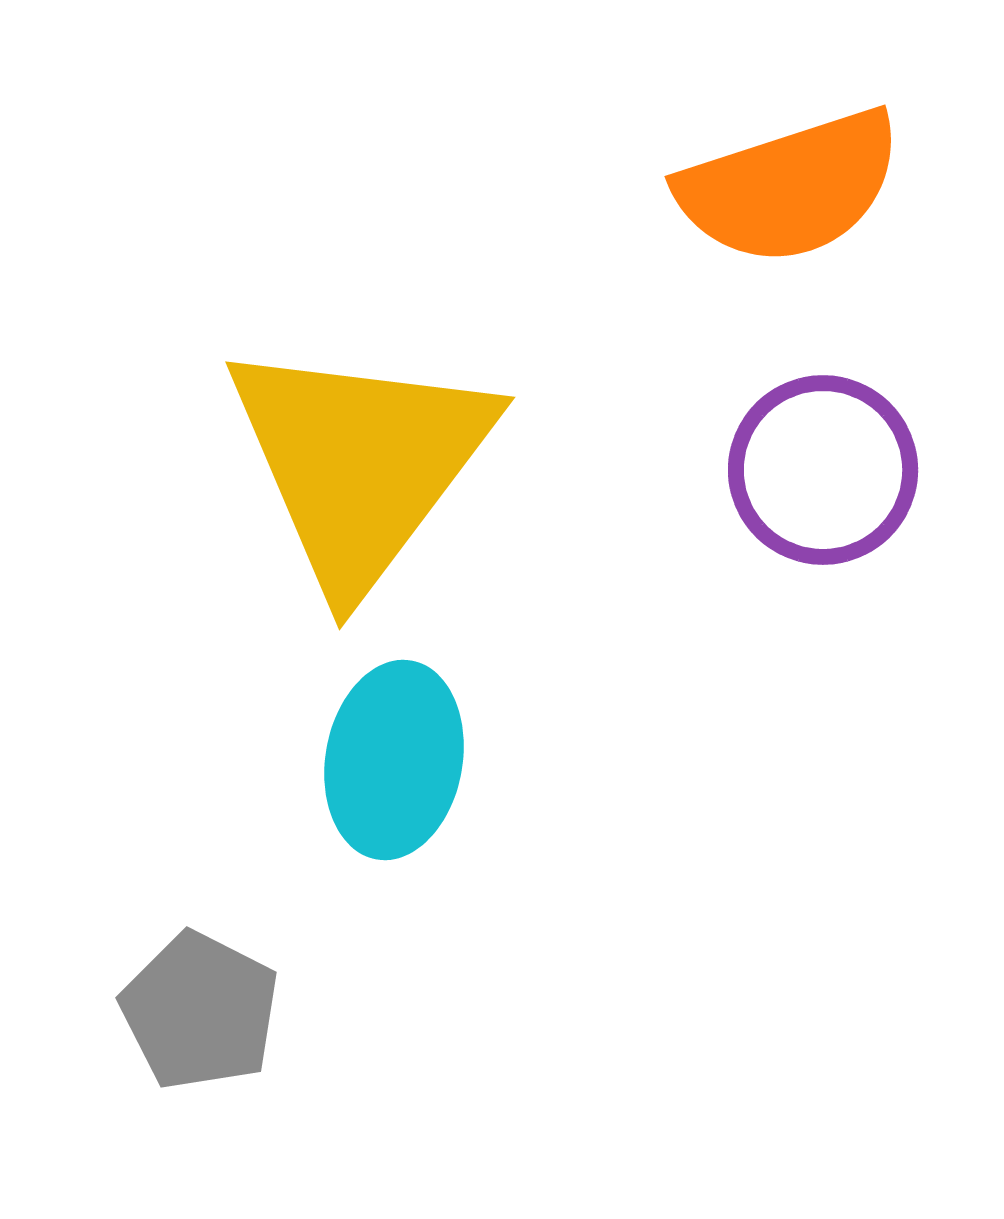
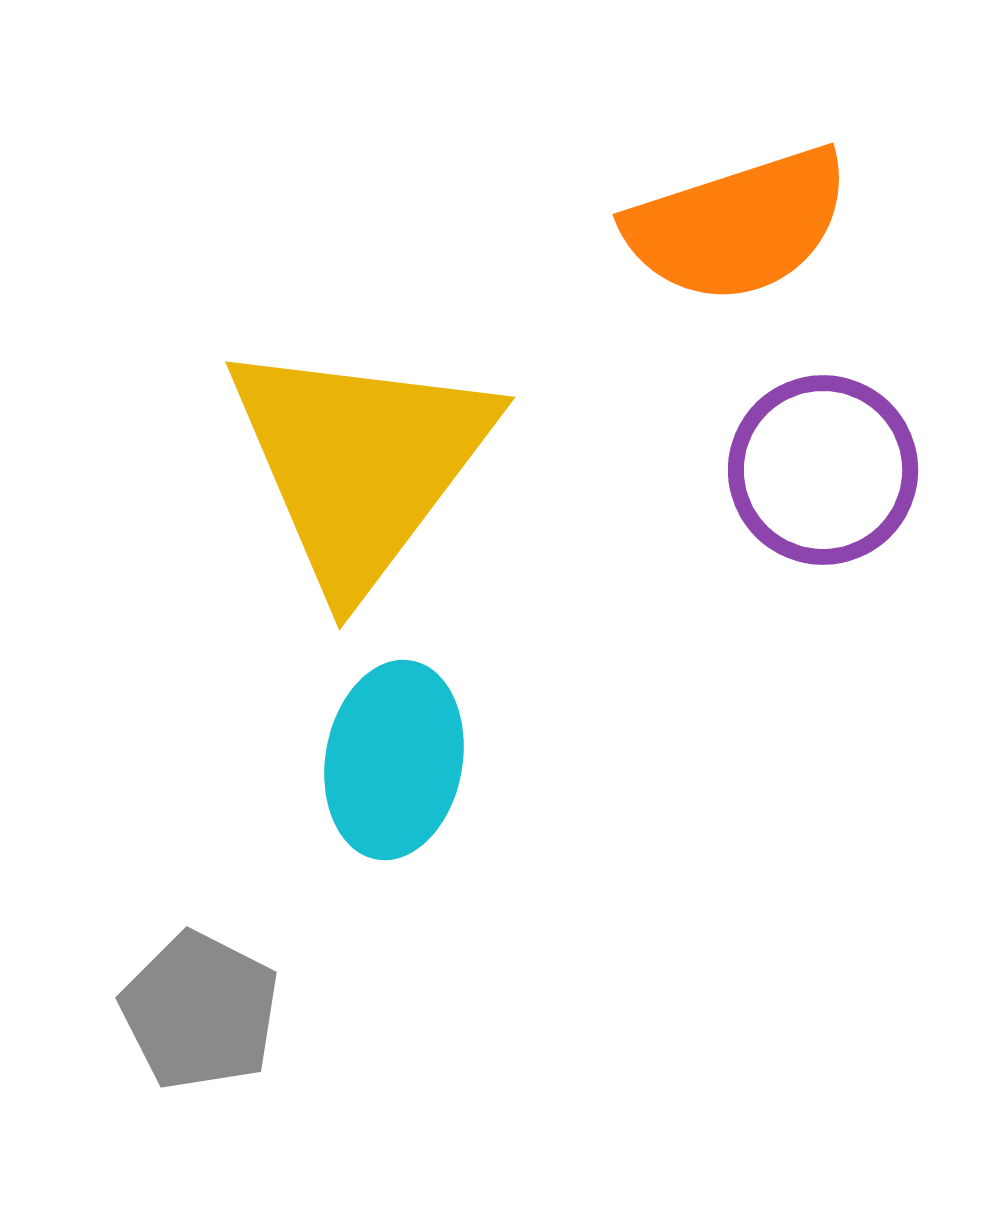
orange semicircle: moved 52 px left, 38 px down
